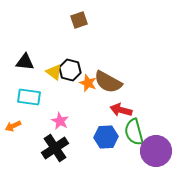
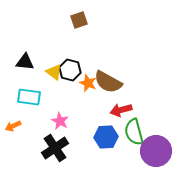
red arrow: rotated 30 degrees counterclockwise
